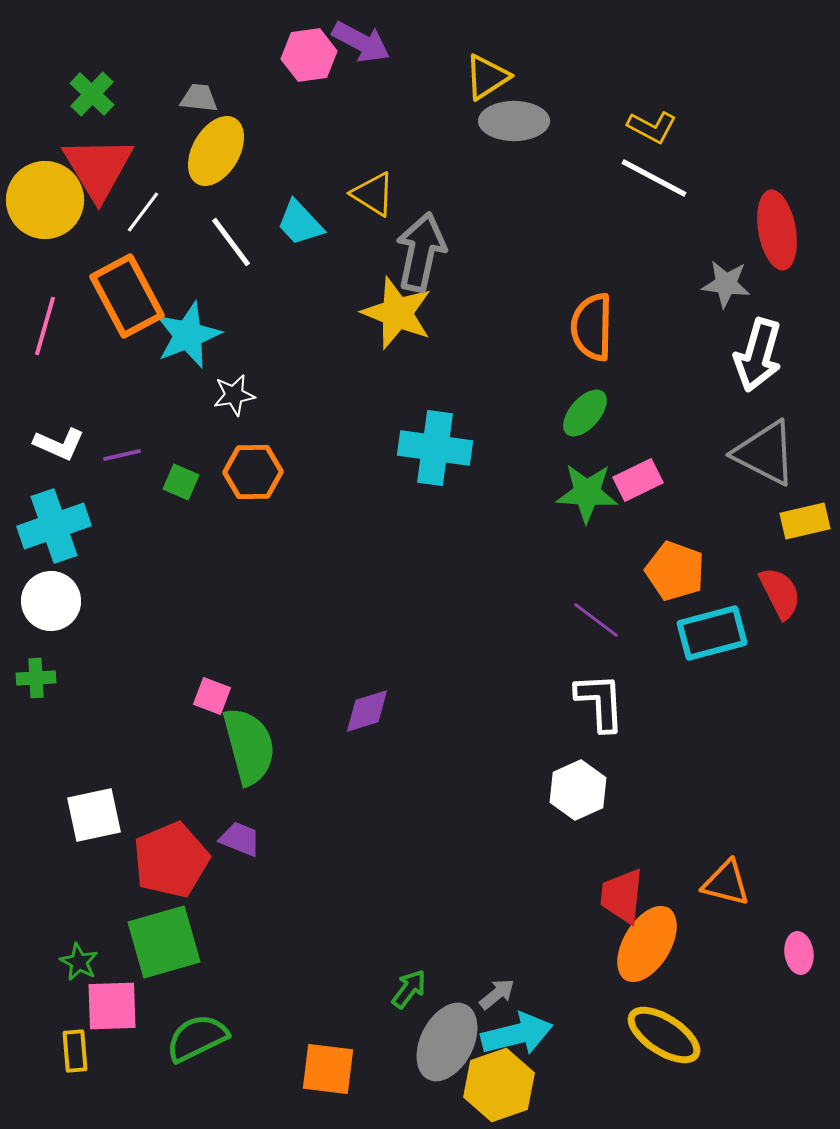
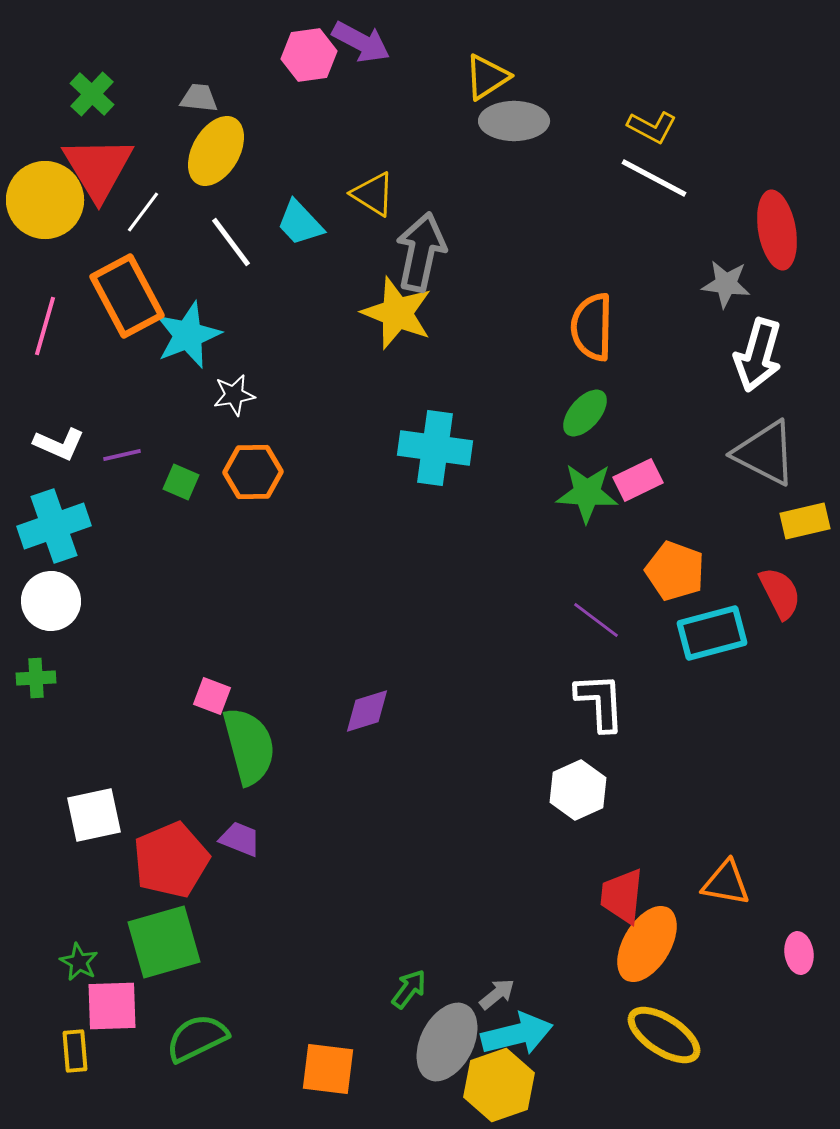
orange triangle at (726, 883): rotated 4 degrees counterclockwise
